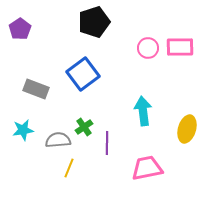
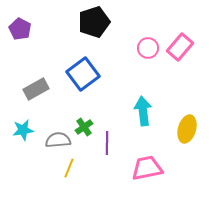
purple pentagon: rotated 10 degrees counterclockwise
pink rectangle: rotated 48 degrees counterclockwise
gray rectangle: rotated 50 degrees counterclockwise
